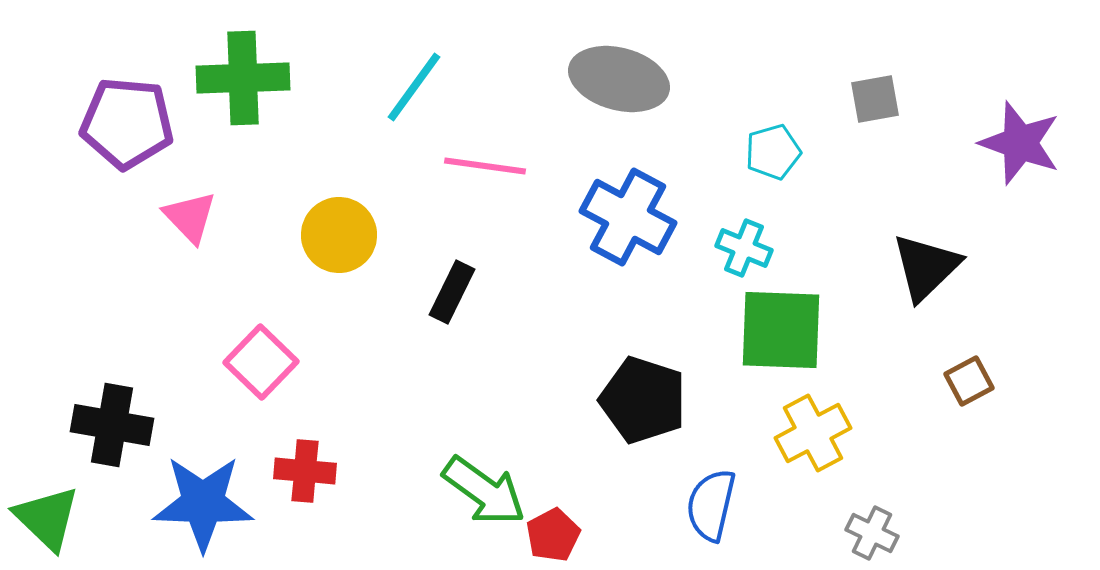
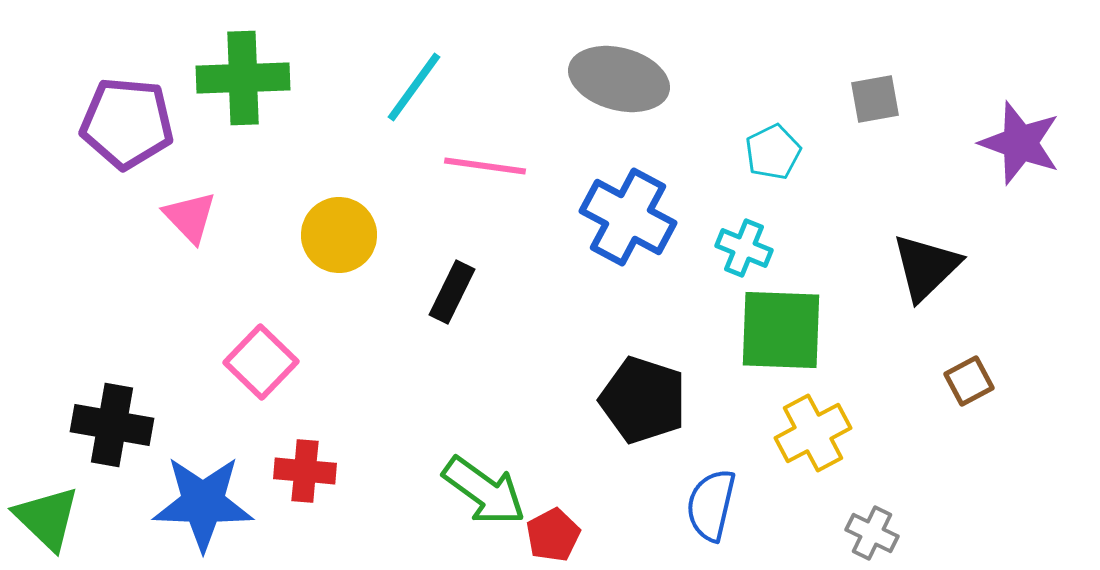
cyan pentagon: rotated 10 degrees counterclockwise
